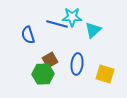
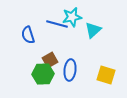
cyan star: rotated 12 degrees counterclockwise
blue ellipse: moved 7 px left, 6 px down
yellow square: moved 1 px right, 1 px down
